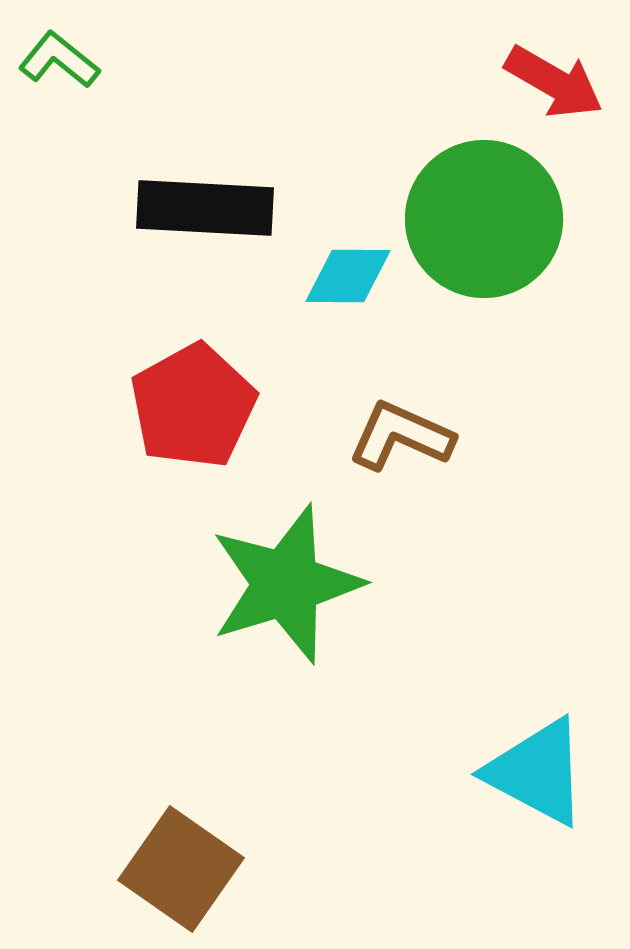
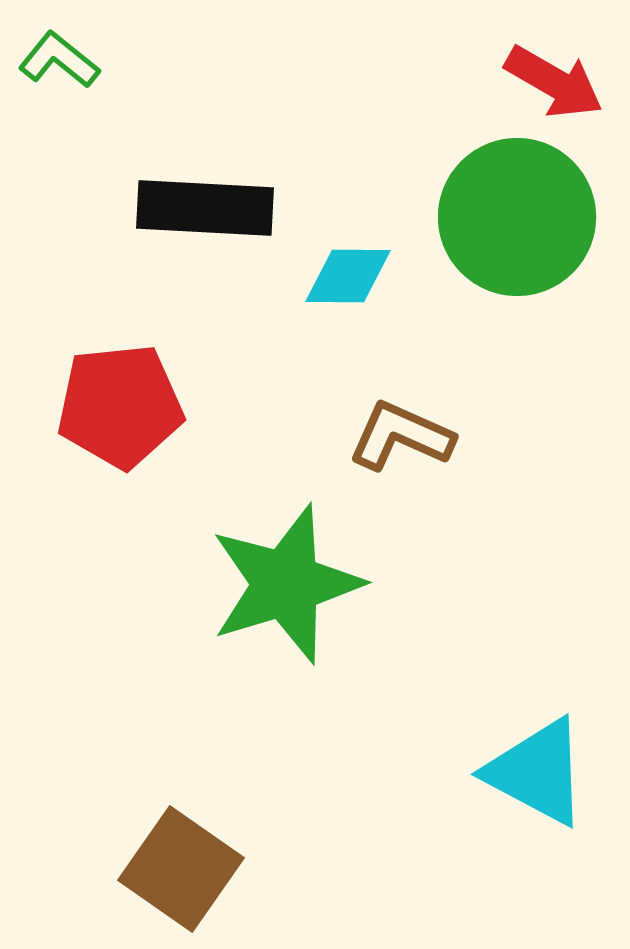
green circle: moved 33 px right, 2 px up
red pentagon: moved 73 px left; rotated 23 degrees clockwise
